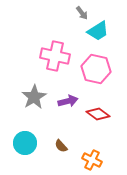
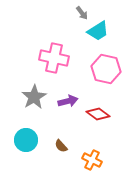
pink cross: moved 1 px left, 2 px down
pink hexagon: moved 10 px right
cyan circle: moved 1 px right, 3 px up
